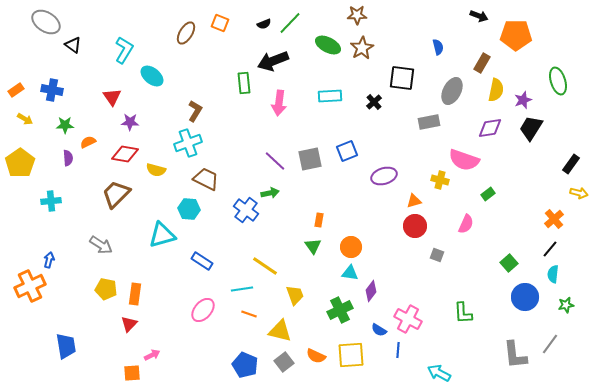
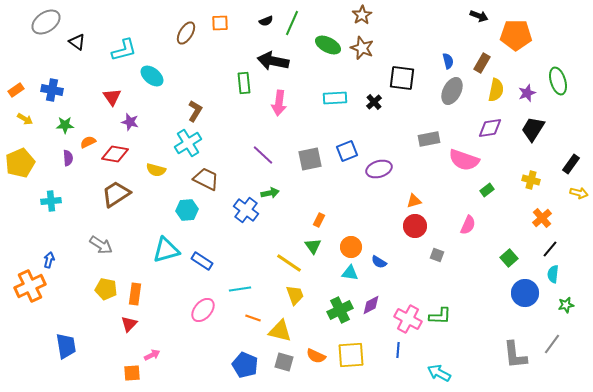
brown star at (357, 15): moved 5 px right; rotated 30 degrees counterclockwise
gray ellipse at (46, 22): rotated 68 degrees counterclockwise
orange square at (220, 23): rotated 24 degrees counterclockwise
green line at (290, 23): moved 2 px right; rotated 20 degrees counterclockwise
black semicircle at (264, 24): moved 2 px right, 3 px up
black triangle at (73, 45): moved 4 px right, 3 px up
blue semicircle at (438, 47): moved 10 px right, 14 px down
brown star at (362, 48): rotated 20 degrees counterclockwise
cyan L-shape at (124, 50): rotated 44 degrees clockwise
black arrow at (273, 61): rotated 32 degrees clockwise
cyan rectangle at (330, 96): moved 5 px right, 2 px down
purple star at (523, 100): moved 4 px right, 7 px up
purple star at (130, 122): rotated 12 degrees clockwise
gray rectangle at (429, 122): moved 17 px down
black trapezoid at (531, 128): moved 2 px right, 1 px down
cyan cross at (188, 143): rotated 12 degrees counterclockwise
red diamond at (125, 154): moved 10 px left
purple line at (275, 161): moved 12 px left, 6 px up
yellow pentagon at (20, 163): rotated 12 degrees clockwise
purple ellipse at (384, 176): moved 5 px left, 7 px up
yellow cross at (440, 180): moved 91 px right
brown trapezoid at (116, 194): rotated 12 degrees clockwise
green rectangle at (488, 194): moved 1 px left, 4 px up
cyan hexagon at (189, 209): moved 2 px left, 1 px down; rotated 10 degrees counterclockwise
orange cross at (554, 219): moved 12 px left, 1 px up
orange rectangle at (319, 220): rotated 16 degrees clockwise
pink semicircle at (466, 224): moved 2 px right, 1 px down
cyan triangle at (162, 235): moved 4 px right, 15 px down
green square at (509, 263): moved 5 px up
yellow line at (265, 266): moved 24 px right, 3 px up
cyan line at (242, 289): moved 2 px left
purple diamond at (371, 291): moved 14 px down; rotated 25 degrees clockwise
blue circle at (525, 297): moved 4 px up
green L-shape at (463, 313): moved 23 px left, 3 px down; rotated 85 degrees counterclockwise
orange line at (249, 314): moved 4 px right, 4 px down
blue semicircle at (379, 330): moved 68 px up
gray line at (550, 344): moved 2 px right
gray square at (284, 362): rotated 36 degrees counterclockwise
